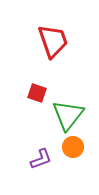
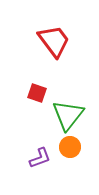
red trapezoid: moved 1 px right; rotated 18 degrees counterclockwise
orange circle: moved 3 px left
purple L-shape: moved 1 px left, 1 px up
